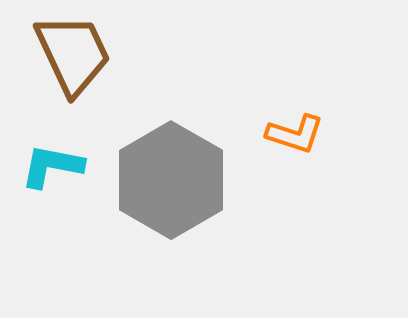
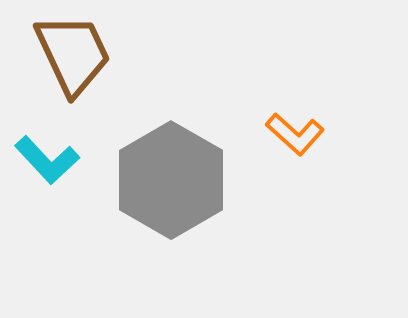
orange L-shape: rotated 24 degrees clockwise
cyan L-shape: moved 5 px left, 6 px up; rotated 144 degrees counterclockwise
